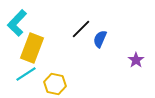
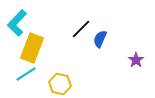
yellow hexagon: moved 5 px right
